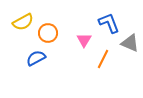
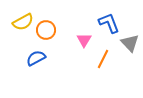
orange circle: moved 2 px left, 3 px up
gray triangle: rotated 24 degrees clockwise
